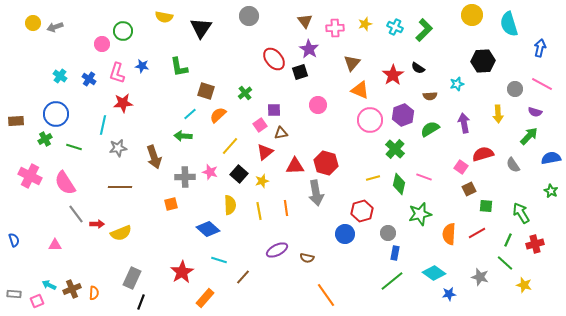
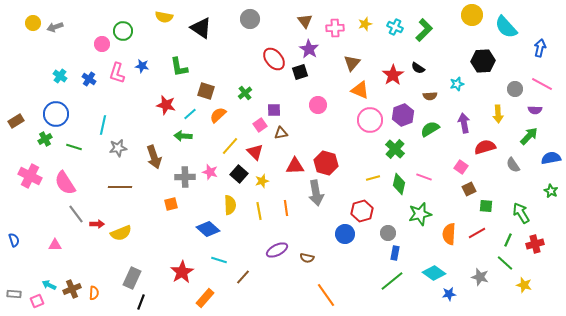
gray circle at (249, 16): moved 1 px right, 3 px down
cyan semicircle at (509, 24): moved 3 px left, 3 px down; rotated 25 degrees counterclockwise
black triangle at (201, 28): rotated 30 degrees counterclockwise
red star at (123, 103): moved 43 px right, 2 px down; rotated 18 degrees clockwise
purple semicircle at (535, 112): moved 2 px up; rotated 16 degrees counterclockwise
brown rectangle at (16, 121): rotated 28 degrees counterclockwise
red triangle at (265, 152): moved 10 px left; rotated 36 degrees counterclockwise
red semicircle at (483, 154): moved 2 px right, 7 px up
